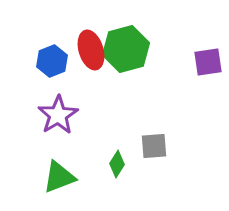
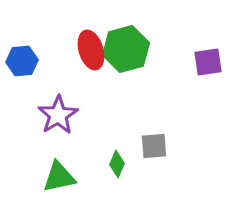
blue hexagon: moved 30 px left; rotated 16 degrees clockwise
green diamond: rotated 8 degrees counterclockwise
green triangle: rotated 9 degrees clockwise
